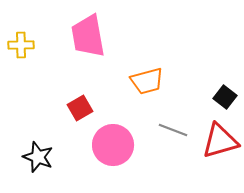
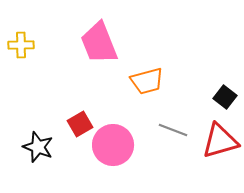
pink trapezoid: moved 11 px right, 7 px down; rotated 12 degrees counterclockwise
red square: moved 16 px down
black star: moved 10 px up
